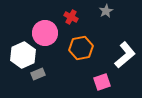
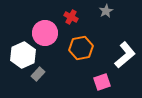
gray rectangle: rotated 24 degrees counterclockwise
